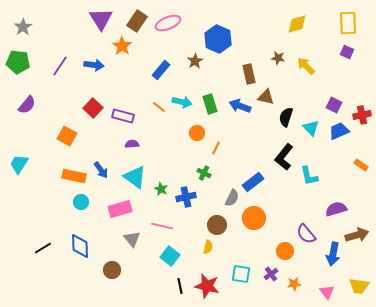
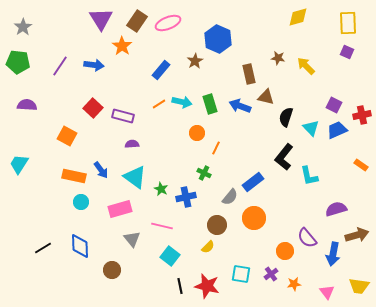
yellow diamond at (297, 24): moved 1 px right, 7 px up
purple semicircle at (27, 105): rotated 126 degrees counterclockwise
orange line at (159, 107): moved 3 px up; rotated 72 degrees counterclockwise
blue trapezoid at (339, 131): moved 2 px left, 1 px up
gray semicircle at (232, 198): moved 2 px left, 1 px up; rotated 12 degrees clockwise
purple semicircle at (306, 234): moved 1 px right, 4 px down
yellow semicircle at (208, 247): rotated 32 degrees clockwise
